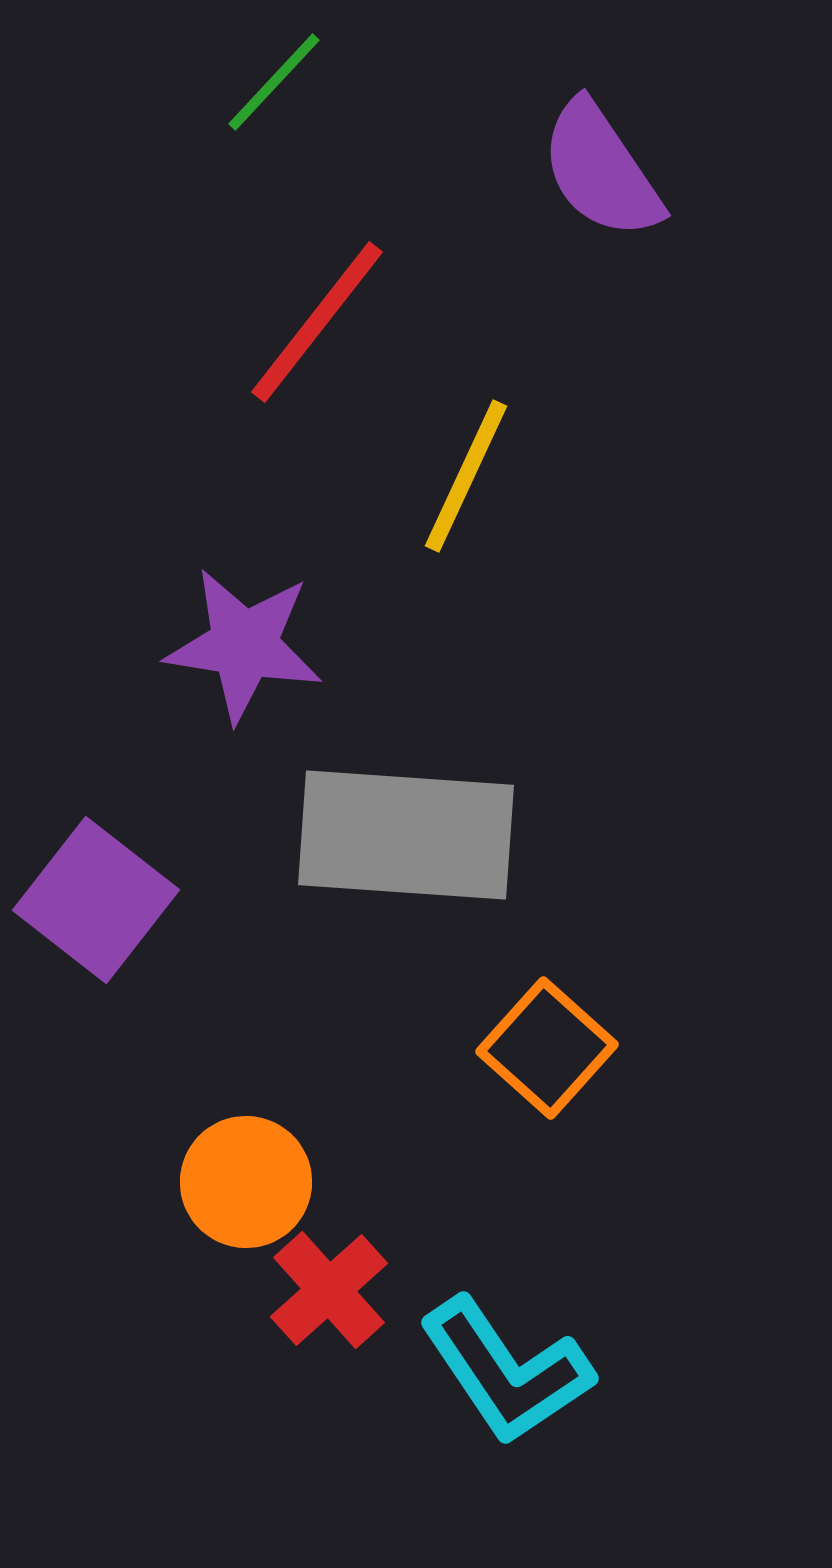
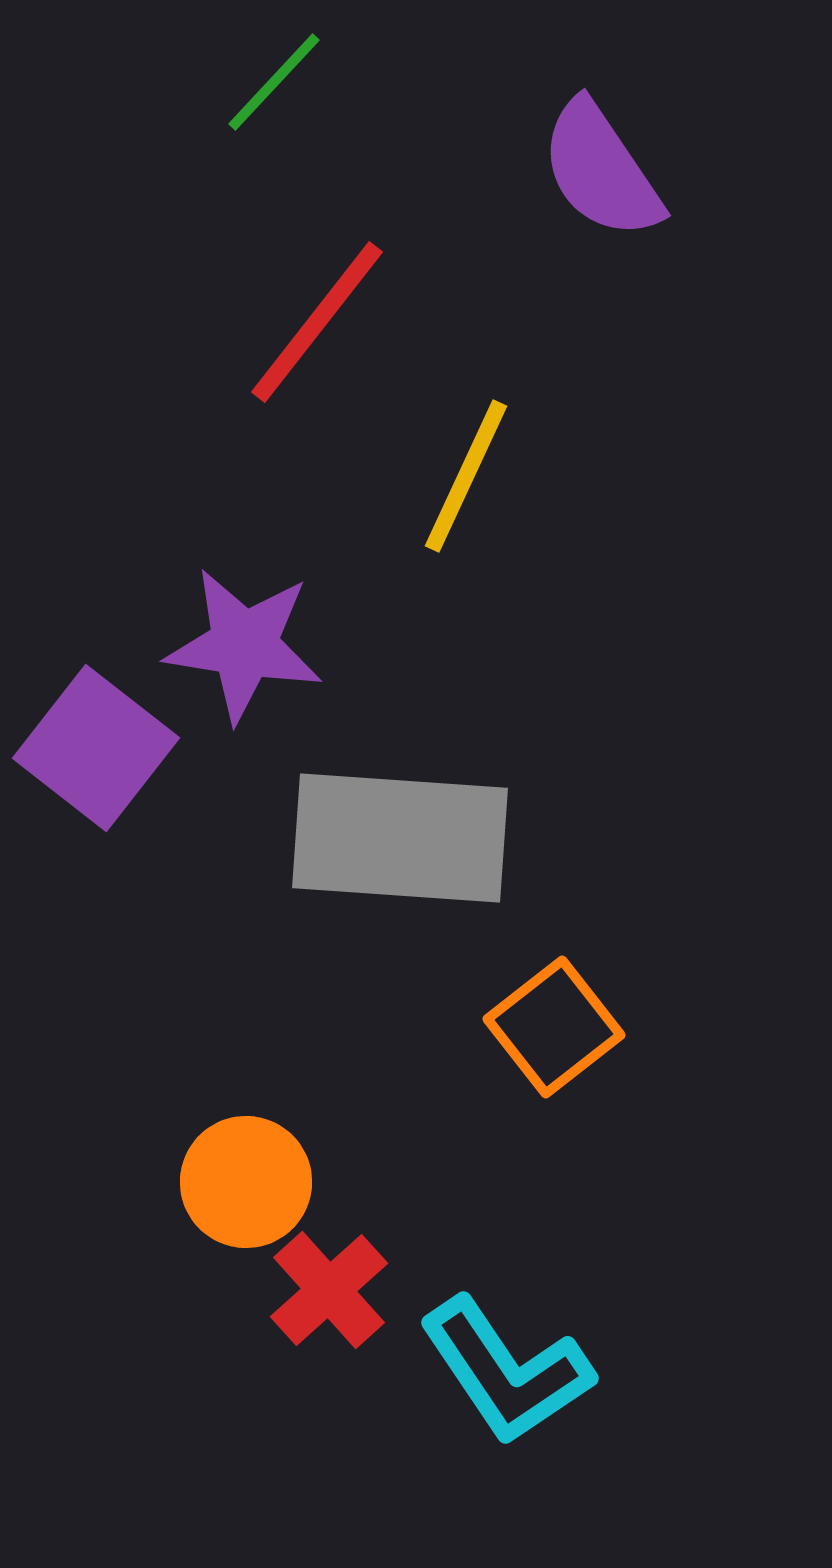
gray rectangle: moved 6 px left, 3 px down
purple square: moved 152 px up
orange square: moved 7 px right, 21 px up; rotated 10 degrees clockwise
